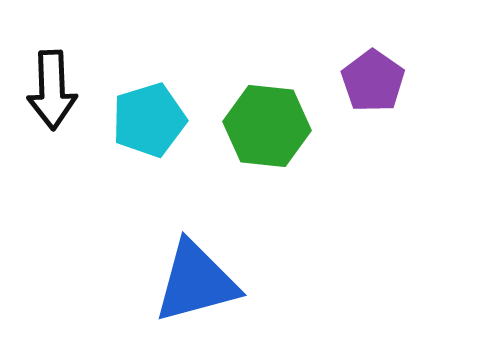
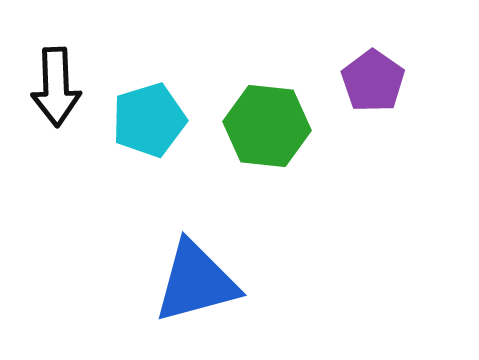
black arrow: moved 4 px right, 3 px up
